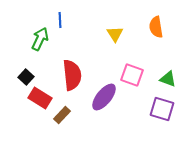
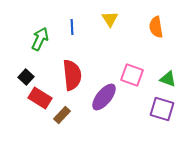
blue line: moved 12 px right, 7 px down
yellow triangle: moved 5 px left, 15 px up
